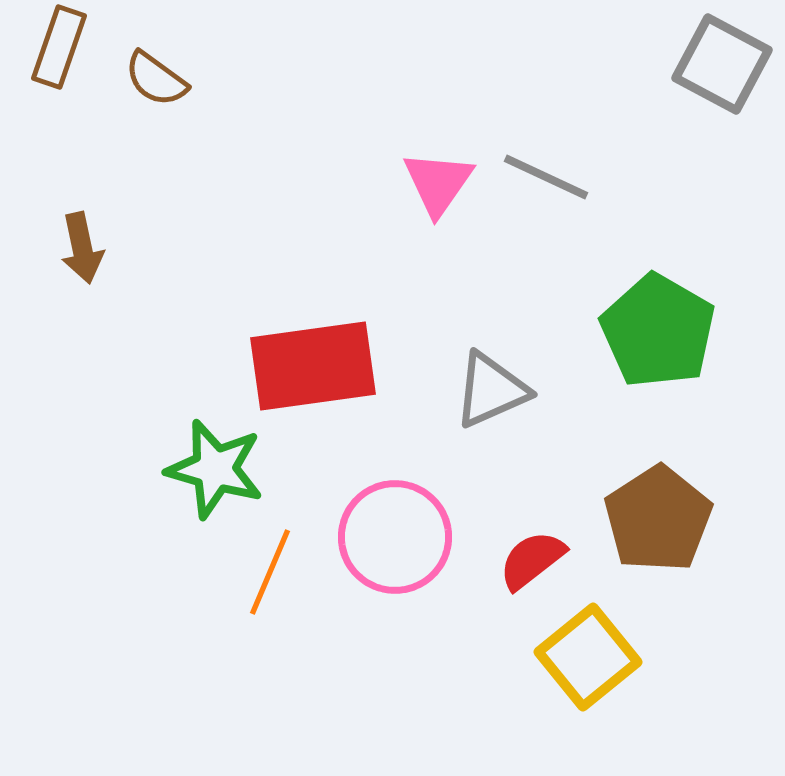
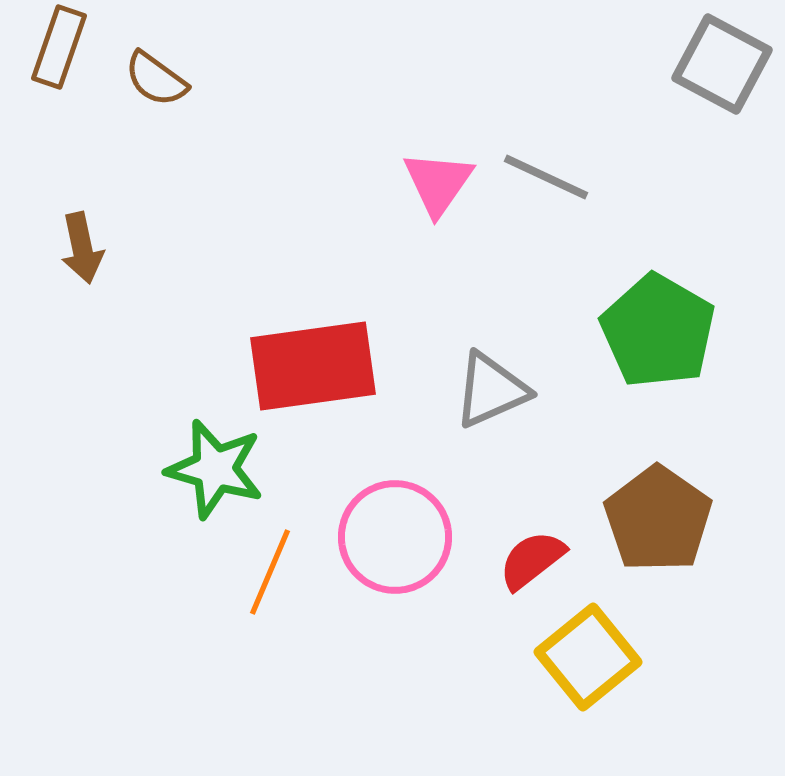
brown pentagon: rotated 4 degrees counterclockwise
